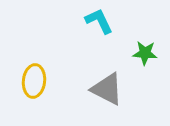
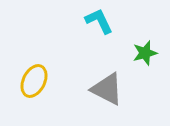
green star: rotated 20 degrees counterclockwise
yellow ellipse: rotated 20 degrees clockwise
